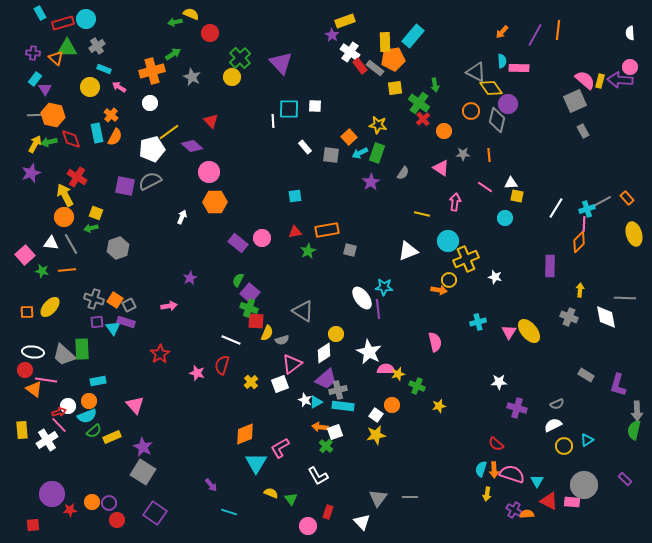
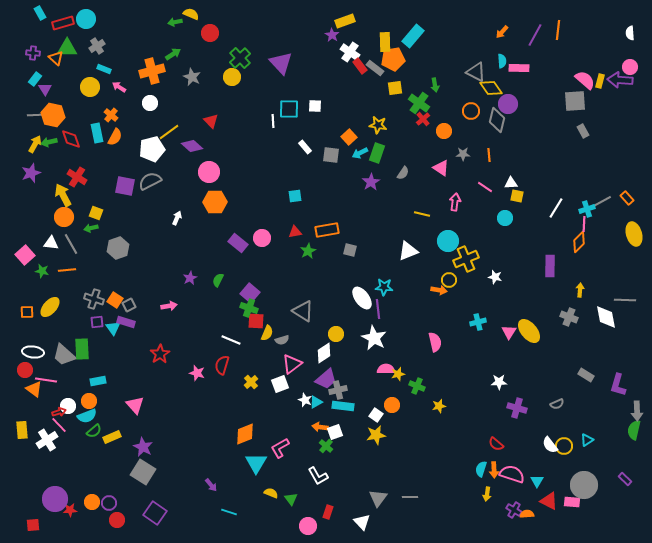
gray square at (575, 101): rotated 20 degrees clockwise
yellow arrow at (65, 195): moved 2 px left
white arrow at (182, 217): moved 5 px left, 1 px down
green semicircle at (238, 280): moved 20 px left
gray line at (625, 298): moved 2 px down
white star at (369, 352): moved 5 px right, 14 px up
white semicircle at (553, 425): moved 3 px left, 20 px down; rotated 102 degrees counterclockwise
purple circle at (52, 494): moved 3 px right, 5 px down
